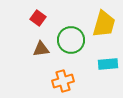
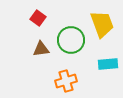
yellow trapezoid: moved 2 px left; rotated 36 degrees counterclockwise
orange cross: moved 3 px right
